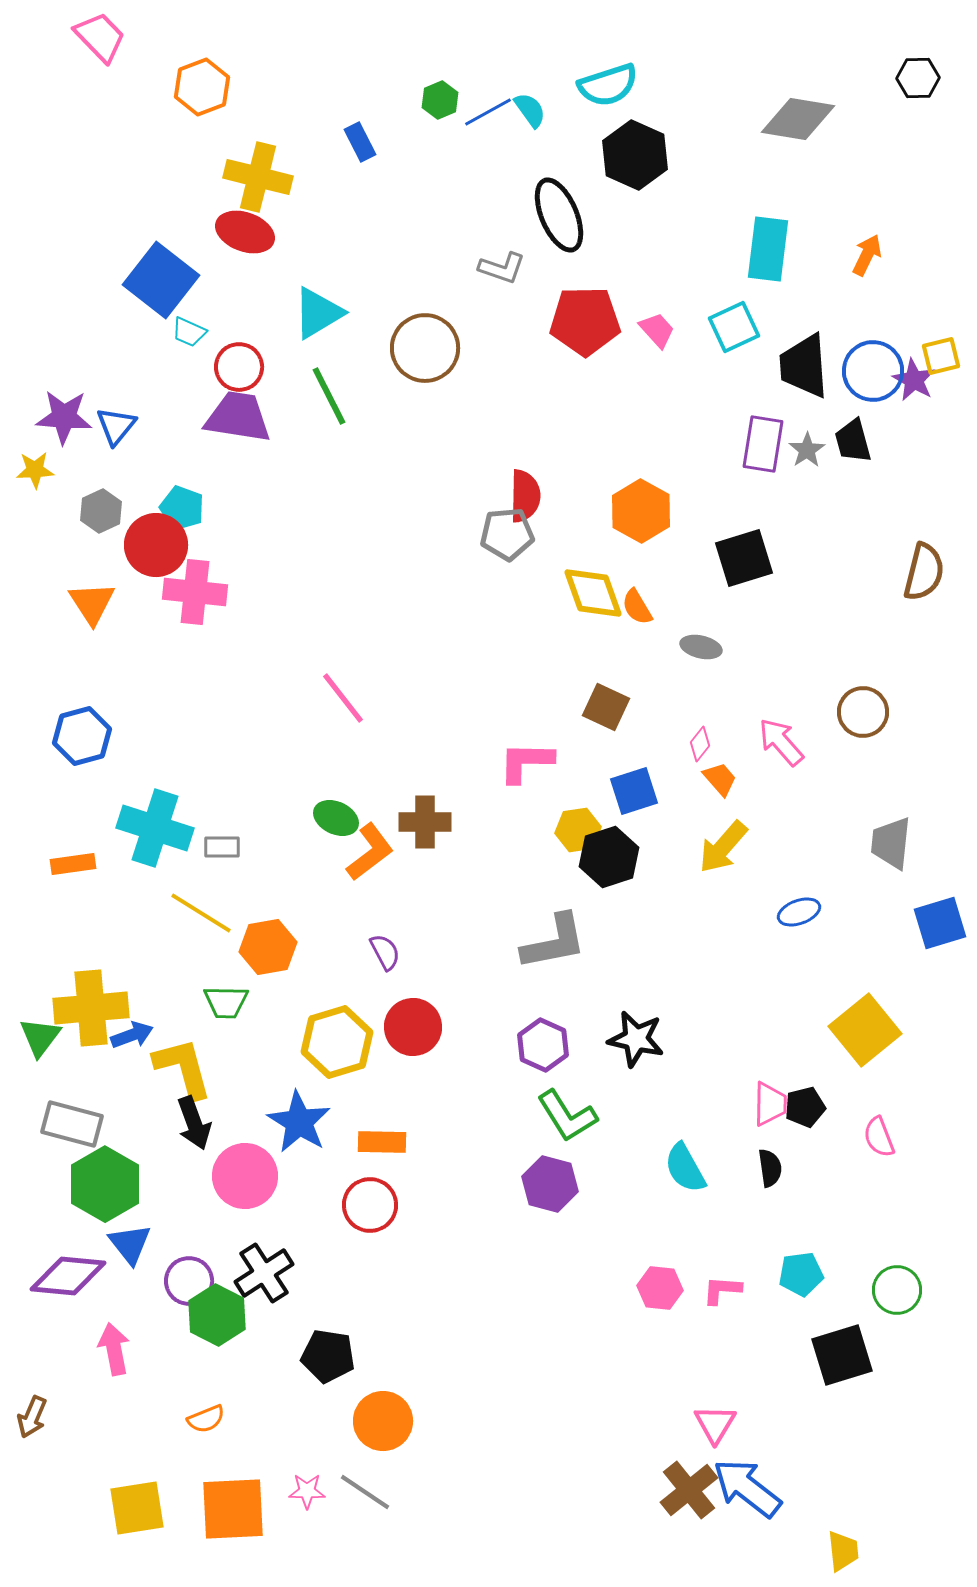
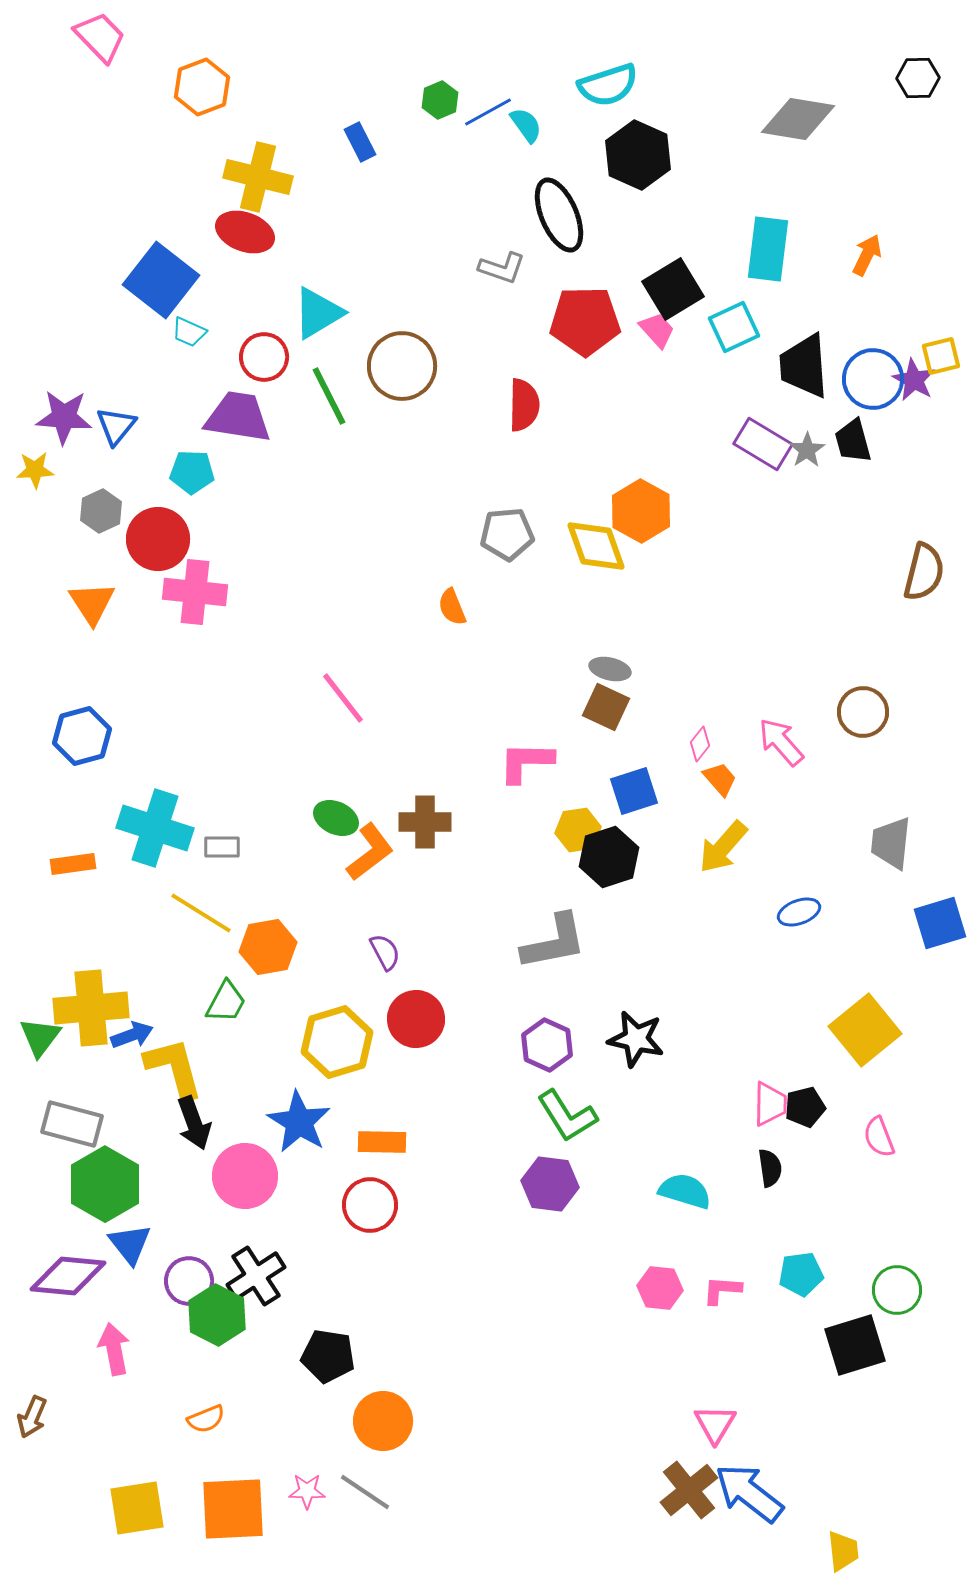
cyan semicircle at (530, 110): moved 4 px left, 15 px down
black hexagon at (635, 155): moved 3 px right
brown circle at (425, 348): moved 23 px left, 18 px down
red circle at (239, 367): moved 25 px right, 10 px up
blue circle at (873, 371): moved 8 px down
purple rectangle at (763, 444): rotated 68 degrees counterclockwise
red semicircle at (525, 496): moved 1 px left, 91 px up
cyan pentagon at (182, 508): moved 10 px right, 36 px up; rotated 18 degrees counterclockwise
red circle at (156, 545): moved 2 px right, 6 px up
black square at (744, 558): moved 71 px left, 269 px up; rotated 14 degrees counterclockwise
yellow diamond at (593, 593): moved 3 px right, 47 px up
orange semicircle at (637, 607): moved 185 px left; rotated 9 degrees clockwise
gray ellipse at (701, 647): moved 91 px left, 22 px down
green trapezoid at (226, 1002): rotated 63 degrees counterclockwise
red circle at (413, 1027): moved 3 px right, 8 px up
purple hexagon at (543, 1045): moved 4 px right
yellow L-shape at (183, 1068): moved 9 px left
cyan semicircle at (685, 1168): moved 23 px down; rotated 136 degrees clockwise
purple hexagon at (550, 1184): rotated 8 degrees counterclockwise
black cross at (264, 1273): moved 8 px left, 3 px down
black square at (842, 1355): moved 13 px right, 10 px up
blue arrow at (747, 1488): moved 2 px right, 5 px down
